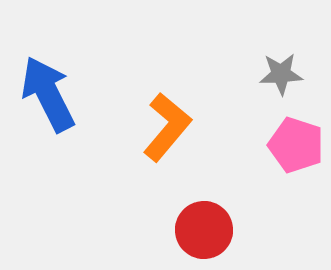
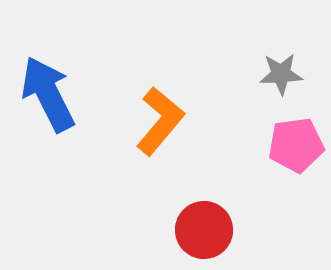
orange L-shape: moved 7 px left, 6 px up
pink pentagon: rotated 26 degrees counterclockwise
